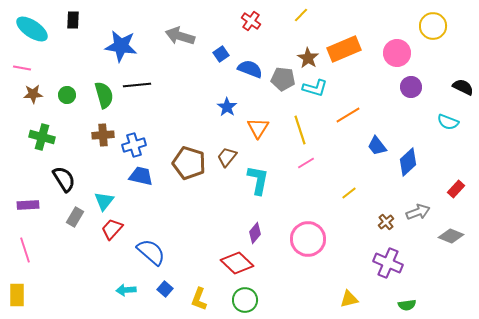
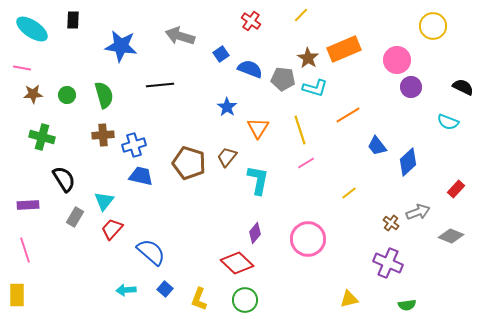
pink circle at (397, 53): moved 7 px down
black line at (137, 85): moved 23 px right
brown cross at (386, 222): moved 5 px right, 1 px down; rotated 14 degrees counterclockwise
